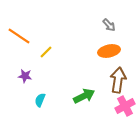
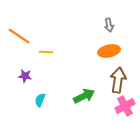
gray arrow: rotated 32 degrees clockwise
yellow line: rotated 48 degrees clockwise
